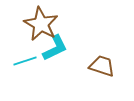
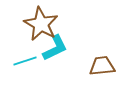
brown trapezoid: rotated 24 degrees counterclockwise
